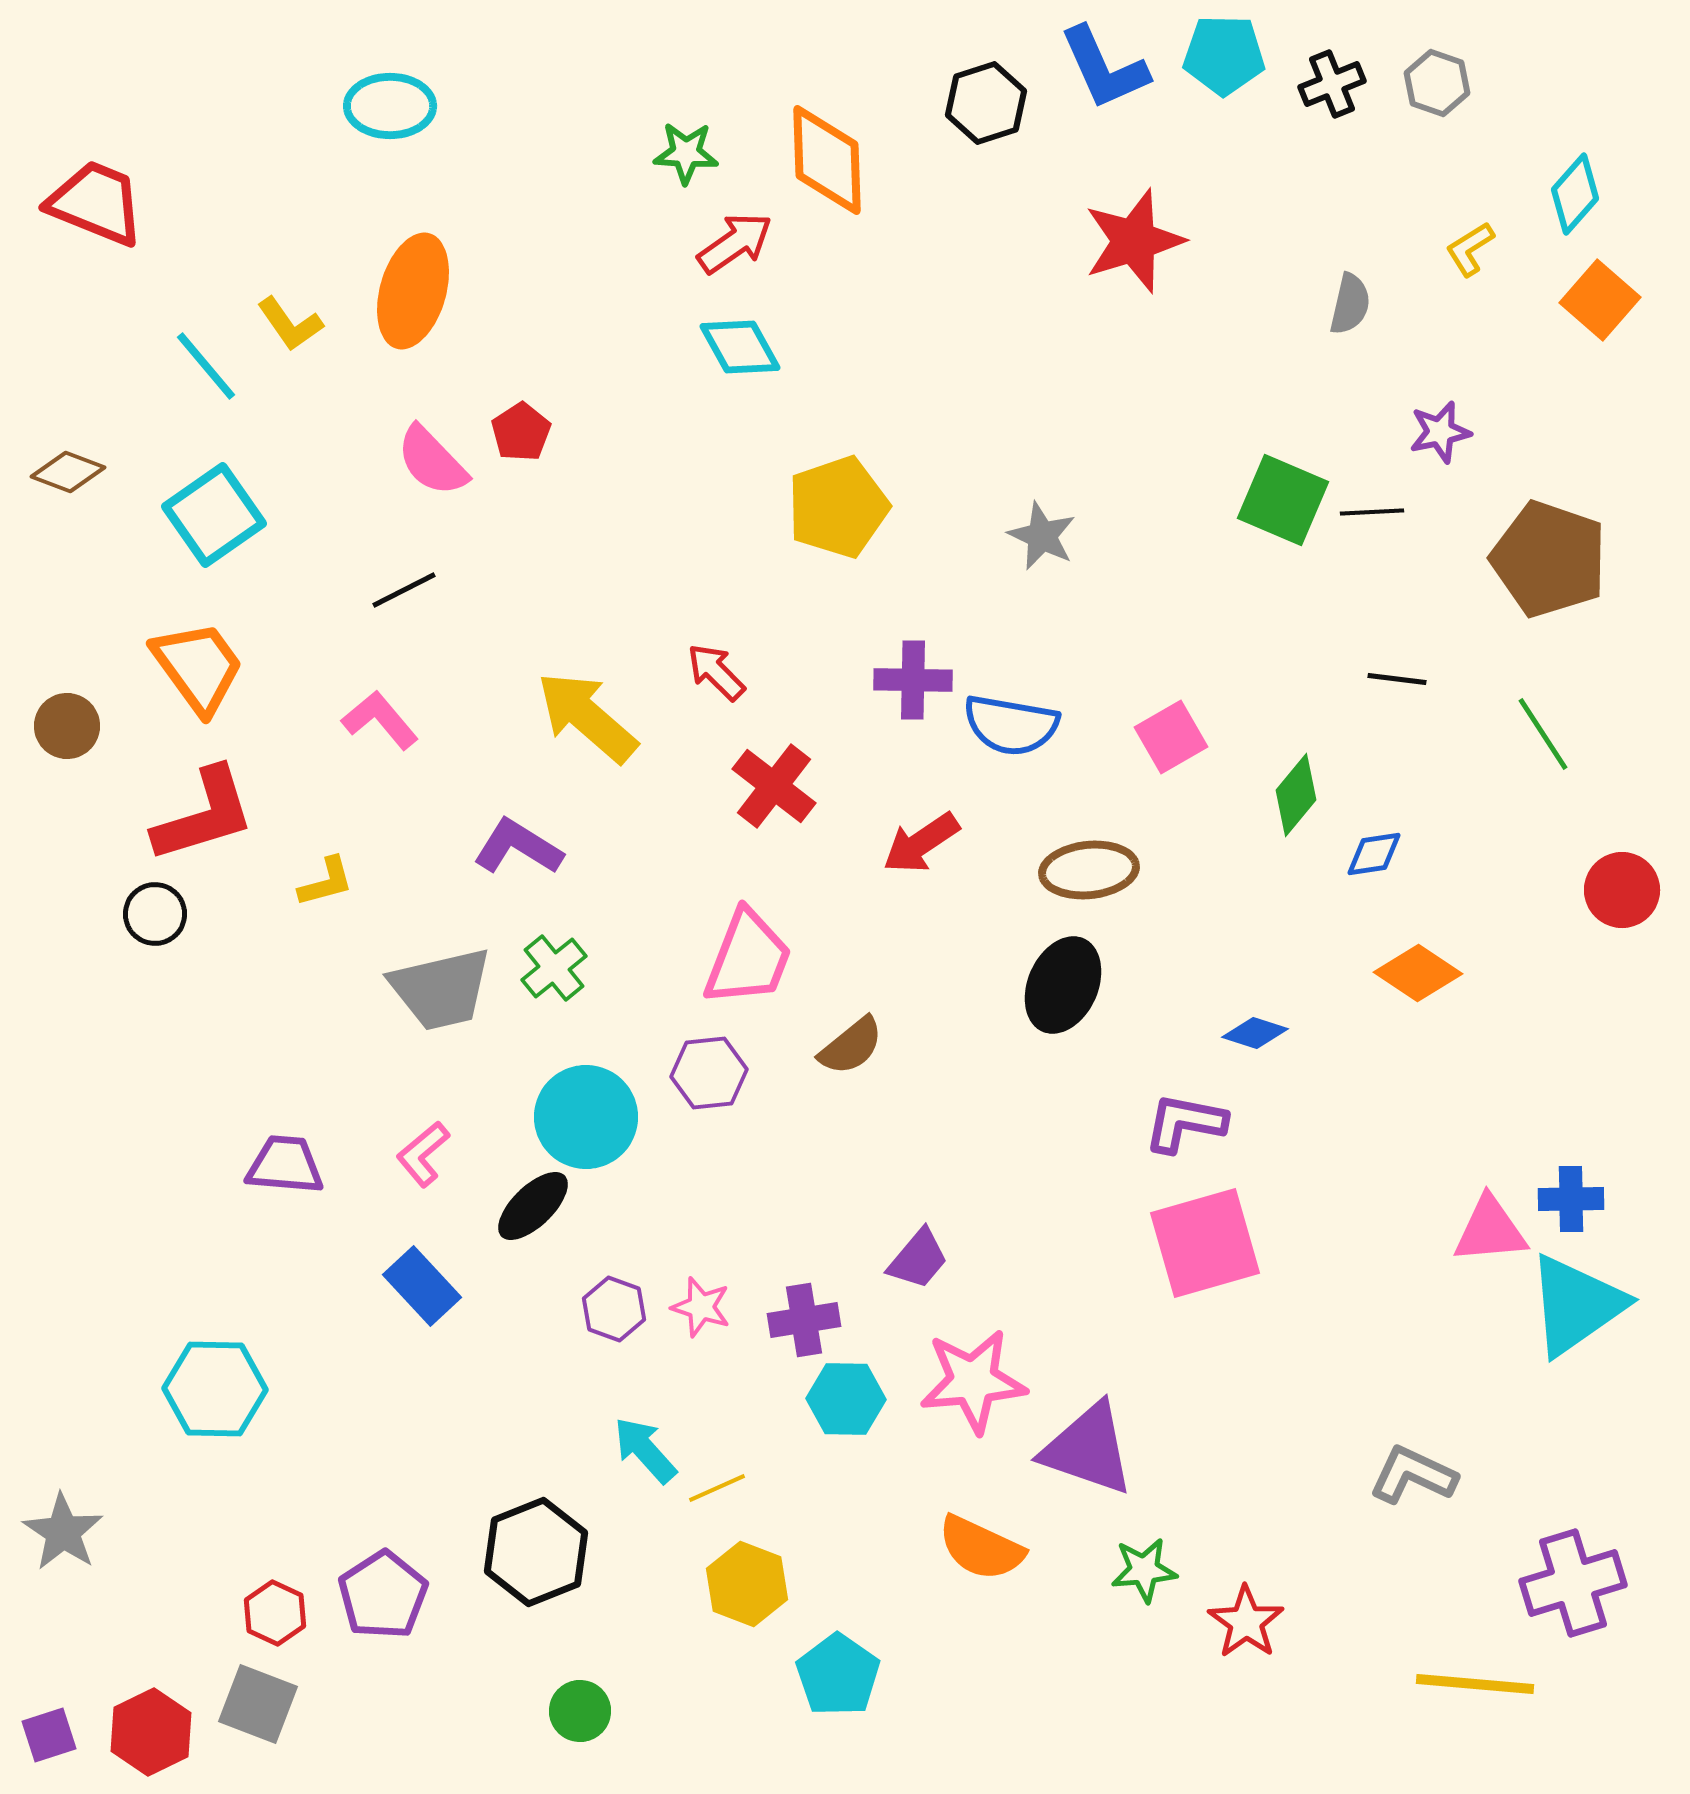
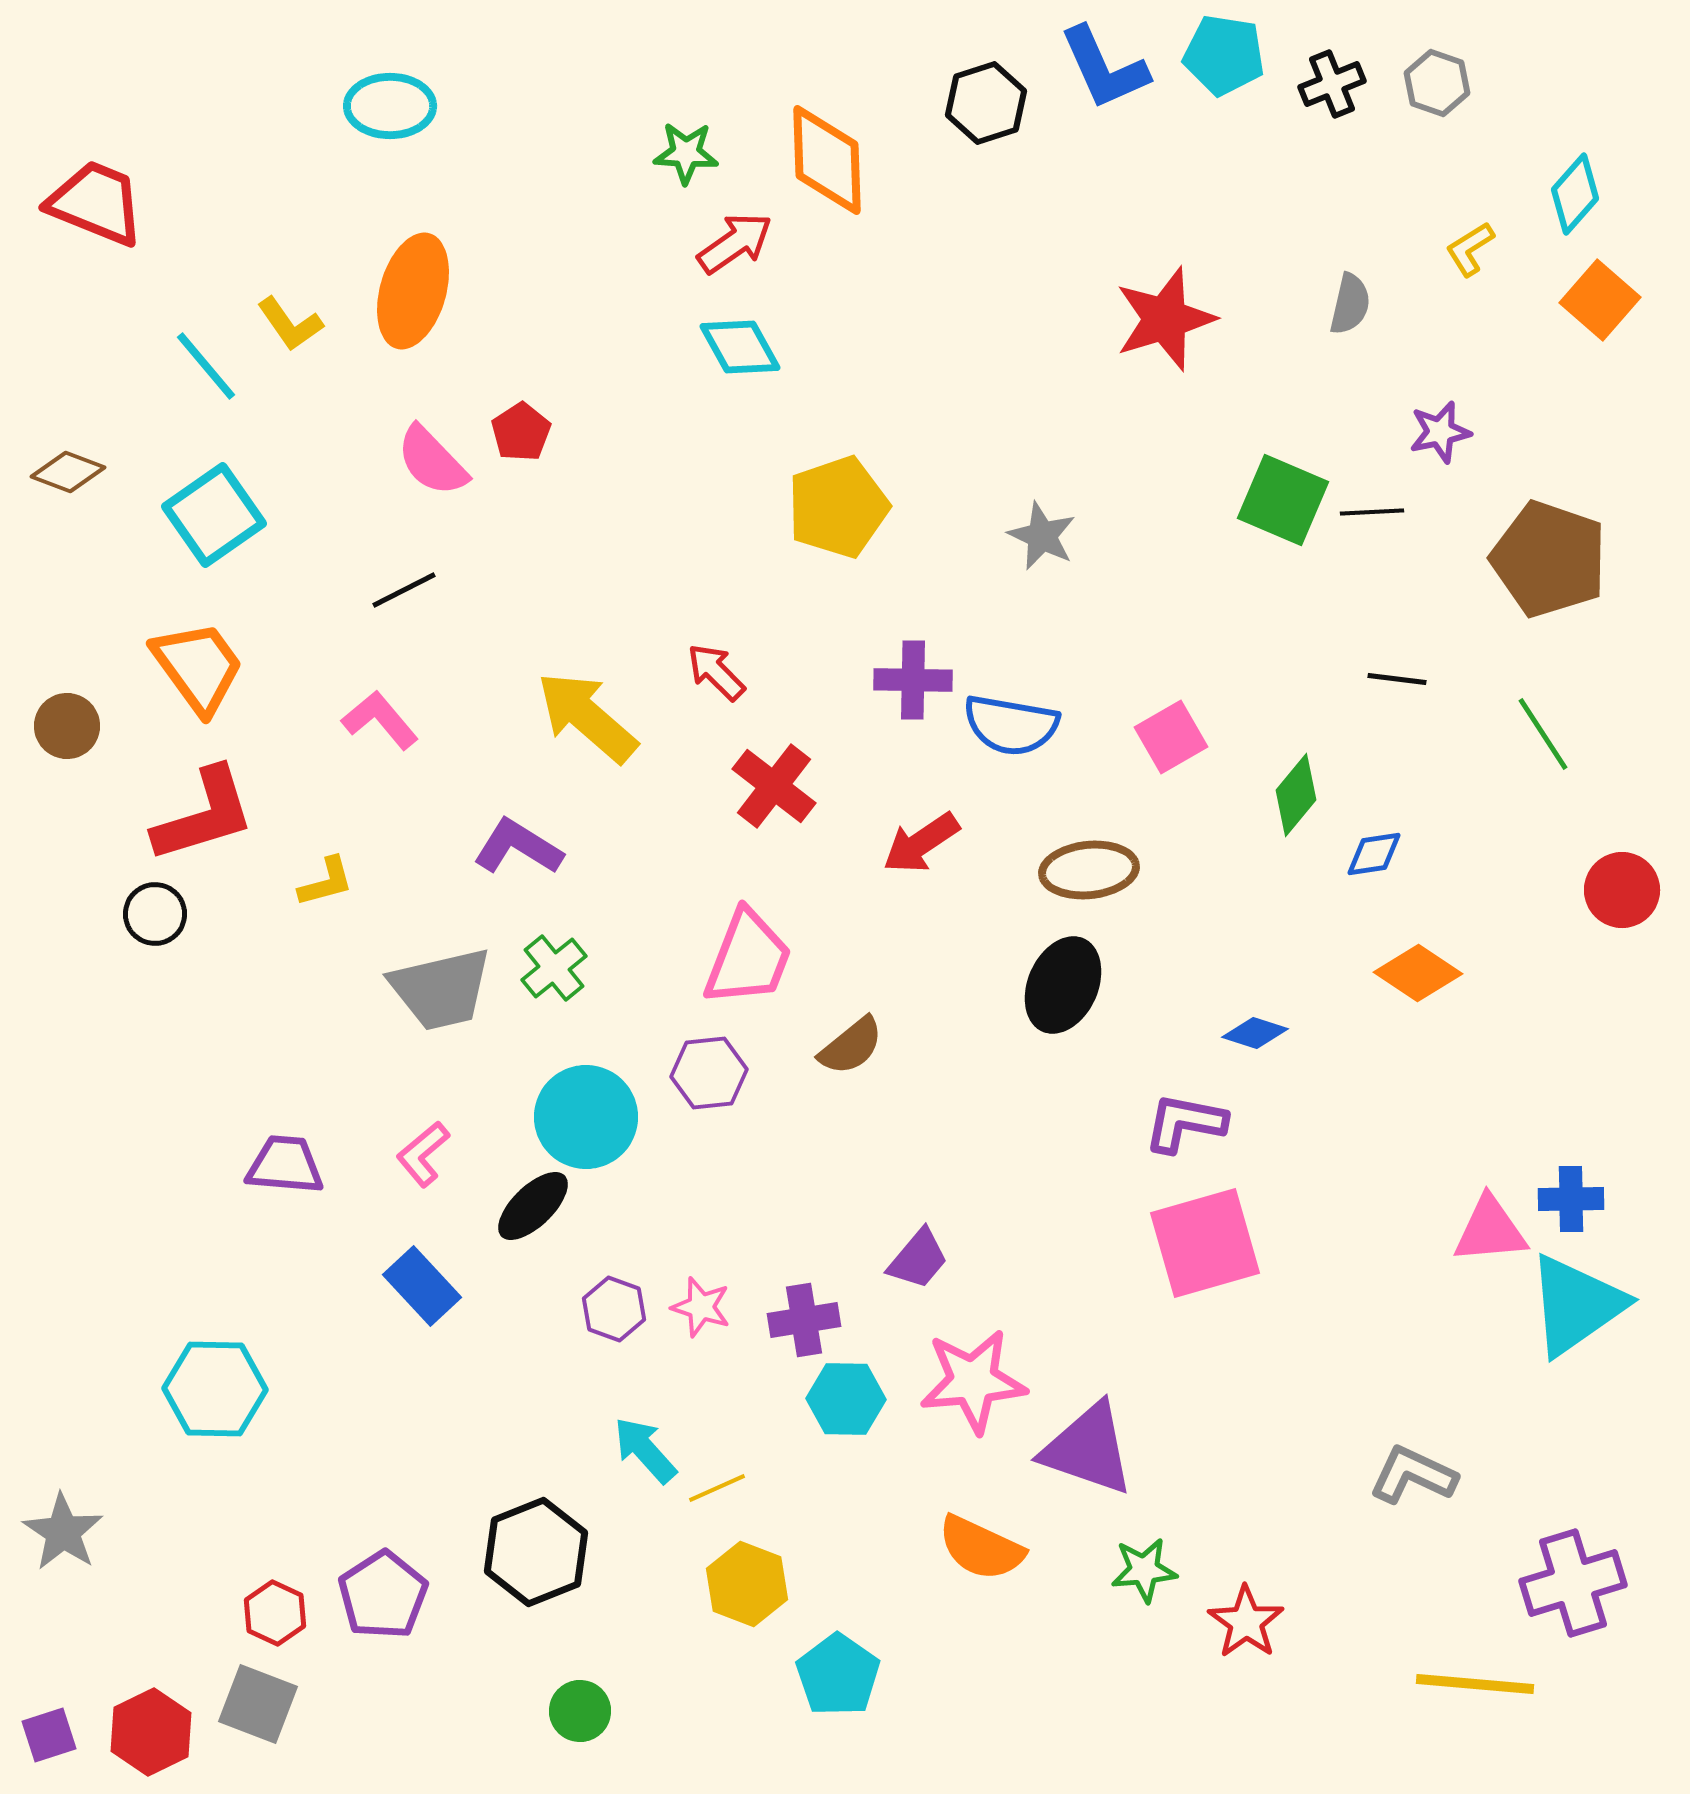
cyan pentagon at (1224, 55): rotated 8 degrees clockwise
red star at (1134, 241): moved 31 px right, 78 px down
